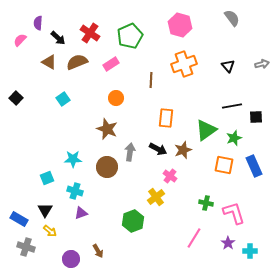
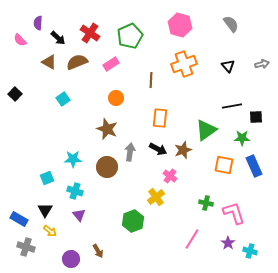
gray semicircle at (232, 18): moved 1 px left, 6 px down
pink semicircle at (20, 40): rotated 88 degrees counterclockwise
black square at (16, 98): moved 1 px left, 4 px up
orange rectangle at (166, 118): moved 6 px left
green star at (234, 138): moved 8 px right; rotated 21 degrees clockwise
purple triangle at (81, 213): moved 2 px left, 2 px down; rotated 48 degrees counterclockwise
pink line at (194, 238): moved 2 px left, 1 px down
cyan cross at (250, 251): rotated 16 degrees clockwise
